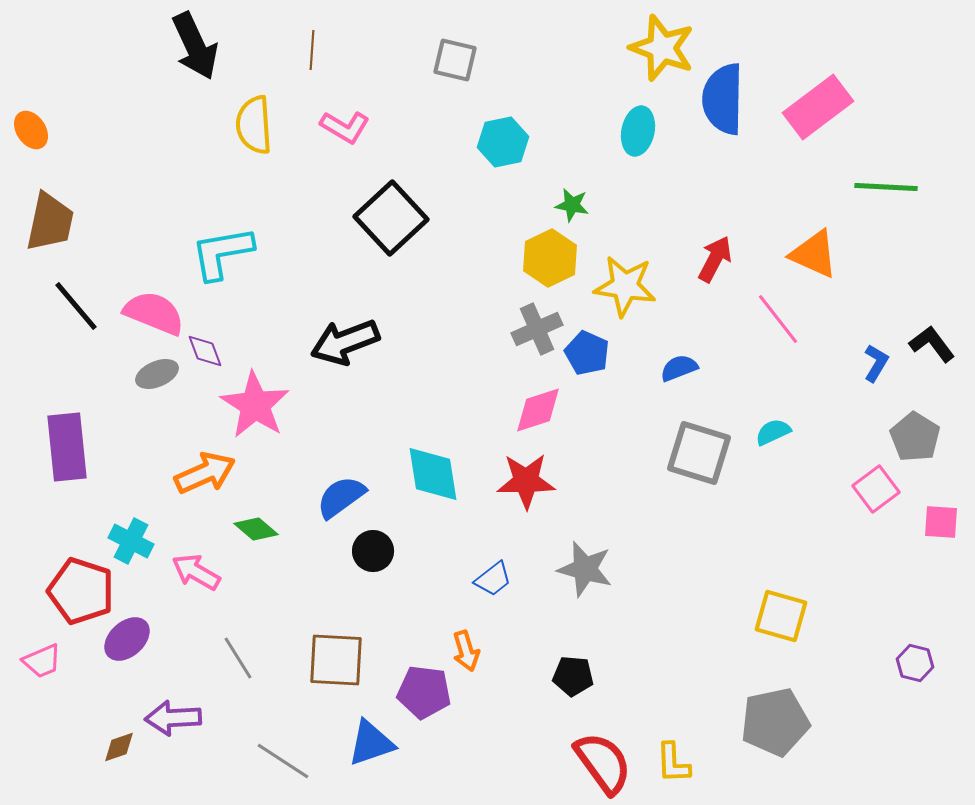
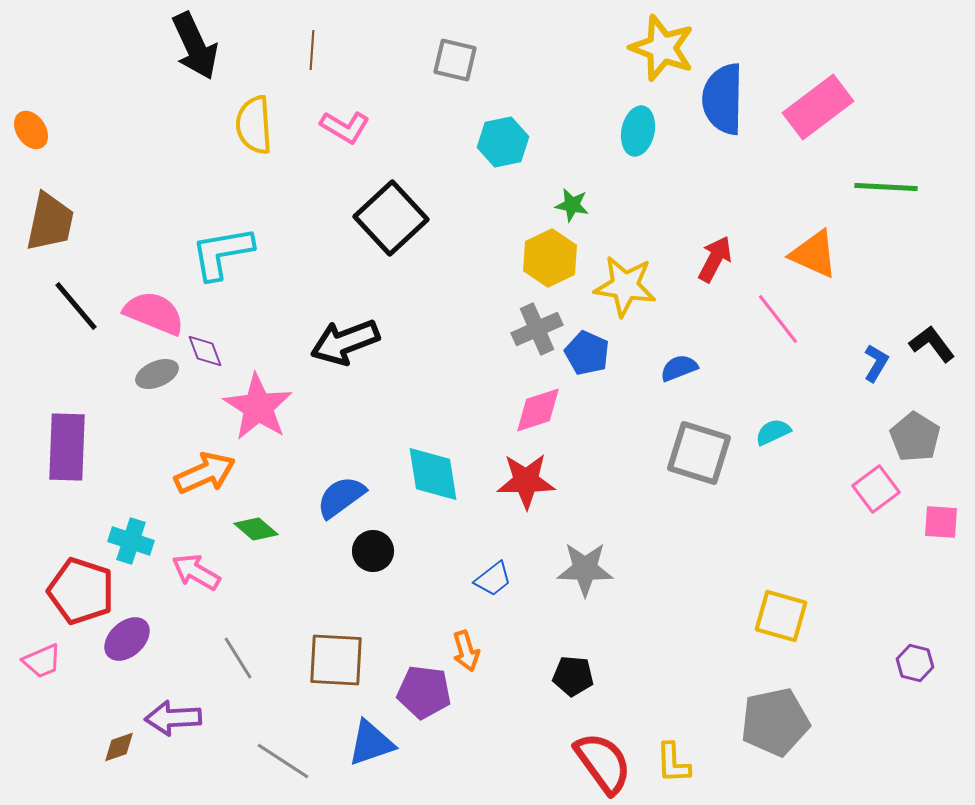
pink star at (255, 405): moved 3 px right, 2 px down
purple rectangle at (67, 447): rotated 8 degrees clockwise
cyan cross at (131, 541): rotated 9 degrees counterclockwise
gray star at (585, 569): rotated 14 degrees counterclockwise
